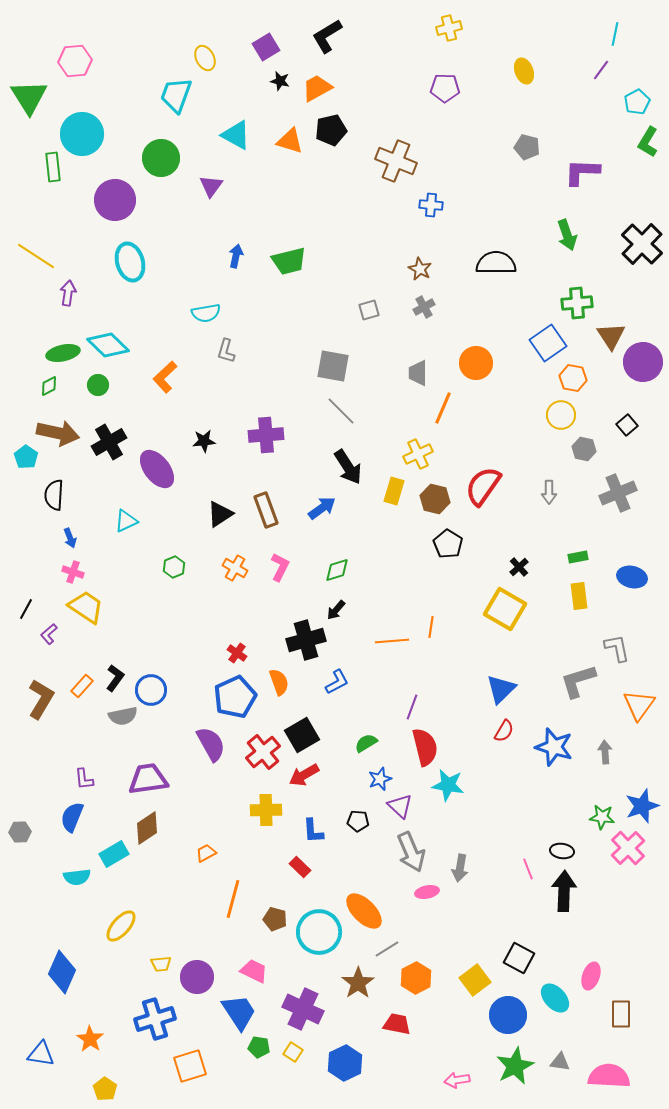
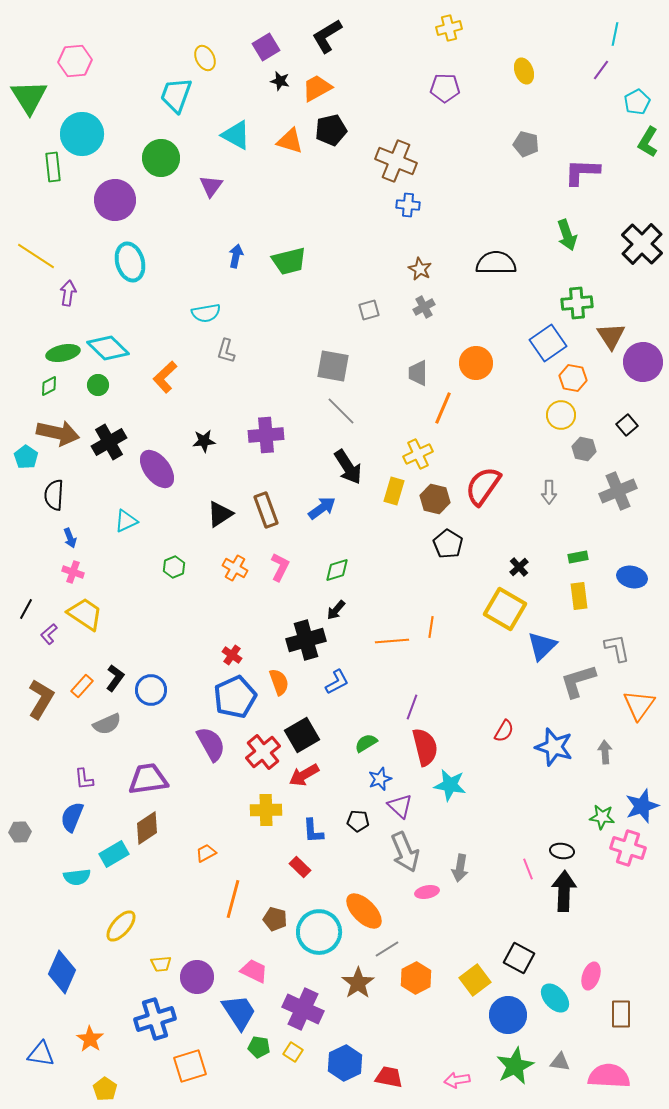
gray pentagon at (527, 147): moved 1 px left, 3 px up
blue cross at (431, 205): moved 23 px left
cyan diamond at (108, 345): moved 3 px down
gray cross at (618, 493): moved 2 px up
yellow trapezoid at (86, 607): moved 1 px left, 7 px down
red cross at (237, 653): moved 5 px left, 2 px down
blue triangle at (501, 689): moved 41 px right, 43 px up
gray semicircle at (123, 716): moved 16 px left, 8 px down; rotated 12 degrees counterclockwise
cyan star at (448, 785): moved 2 px right
pink cross at (628, 848): rotated 28 degrees counterclockwise
gray arrow at (411, 852): moved 6 px left
red trapezoid at (397, 1024): moved 8 px left, 53 px down
